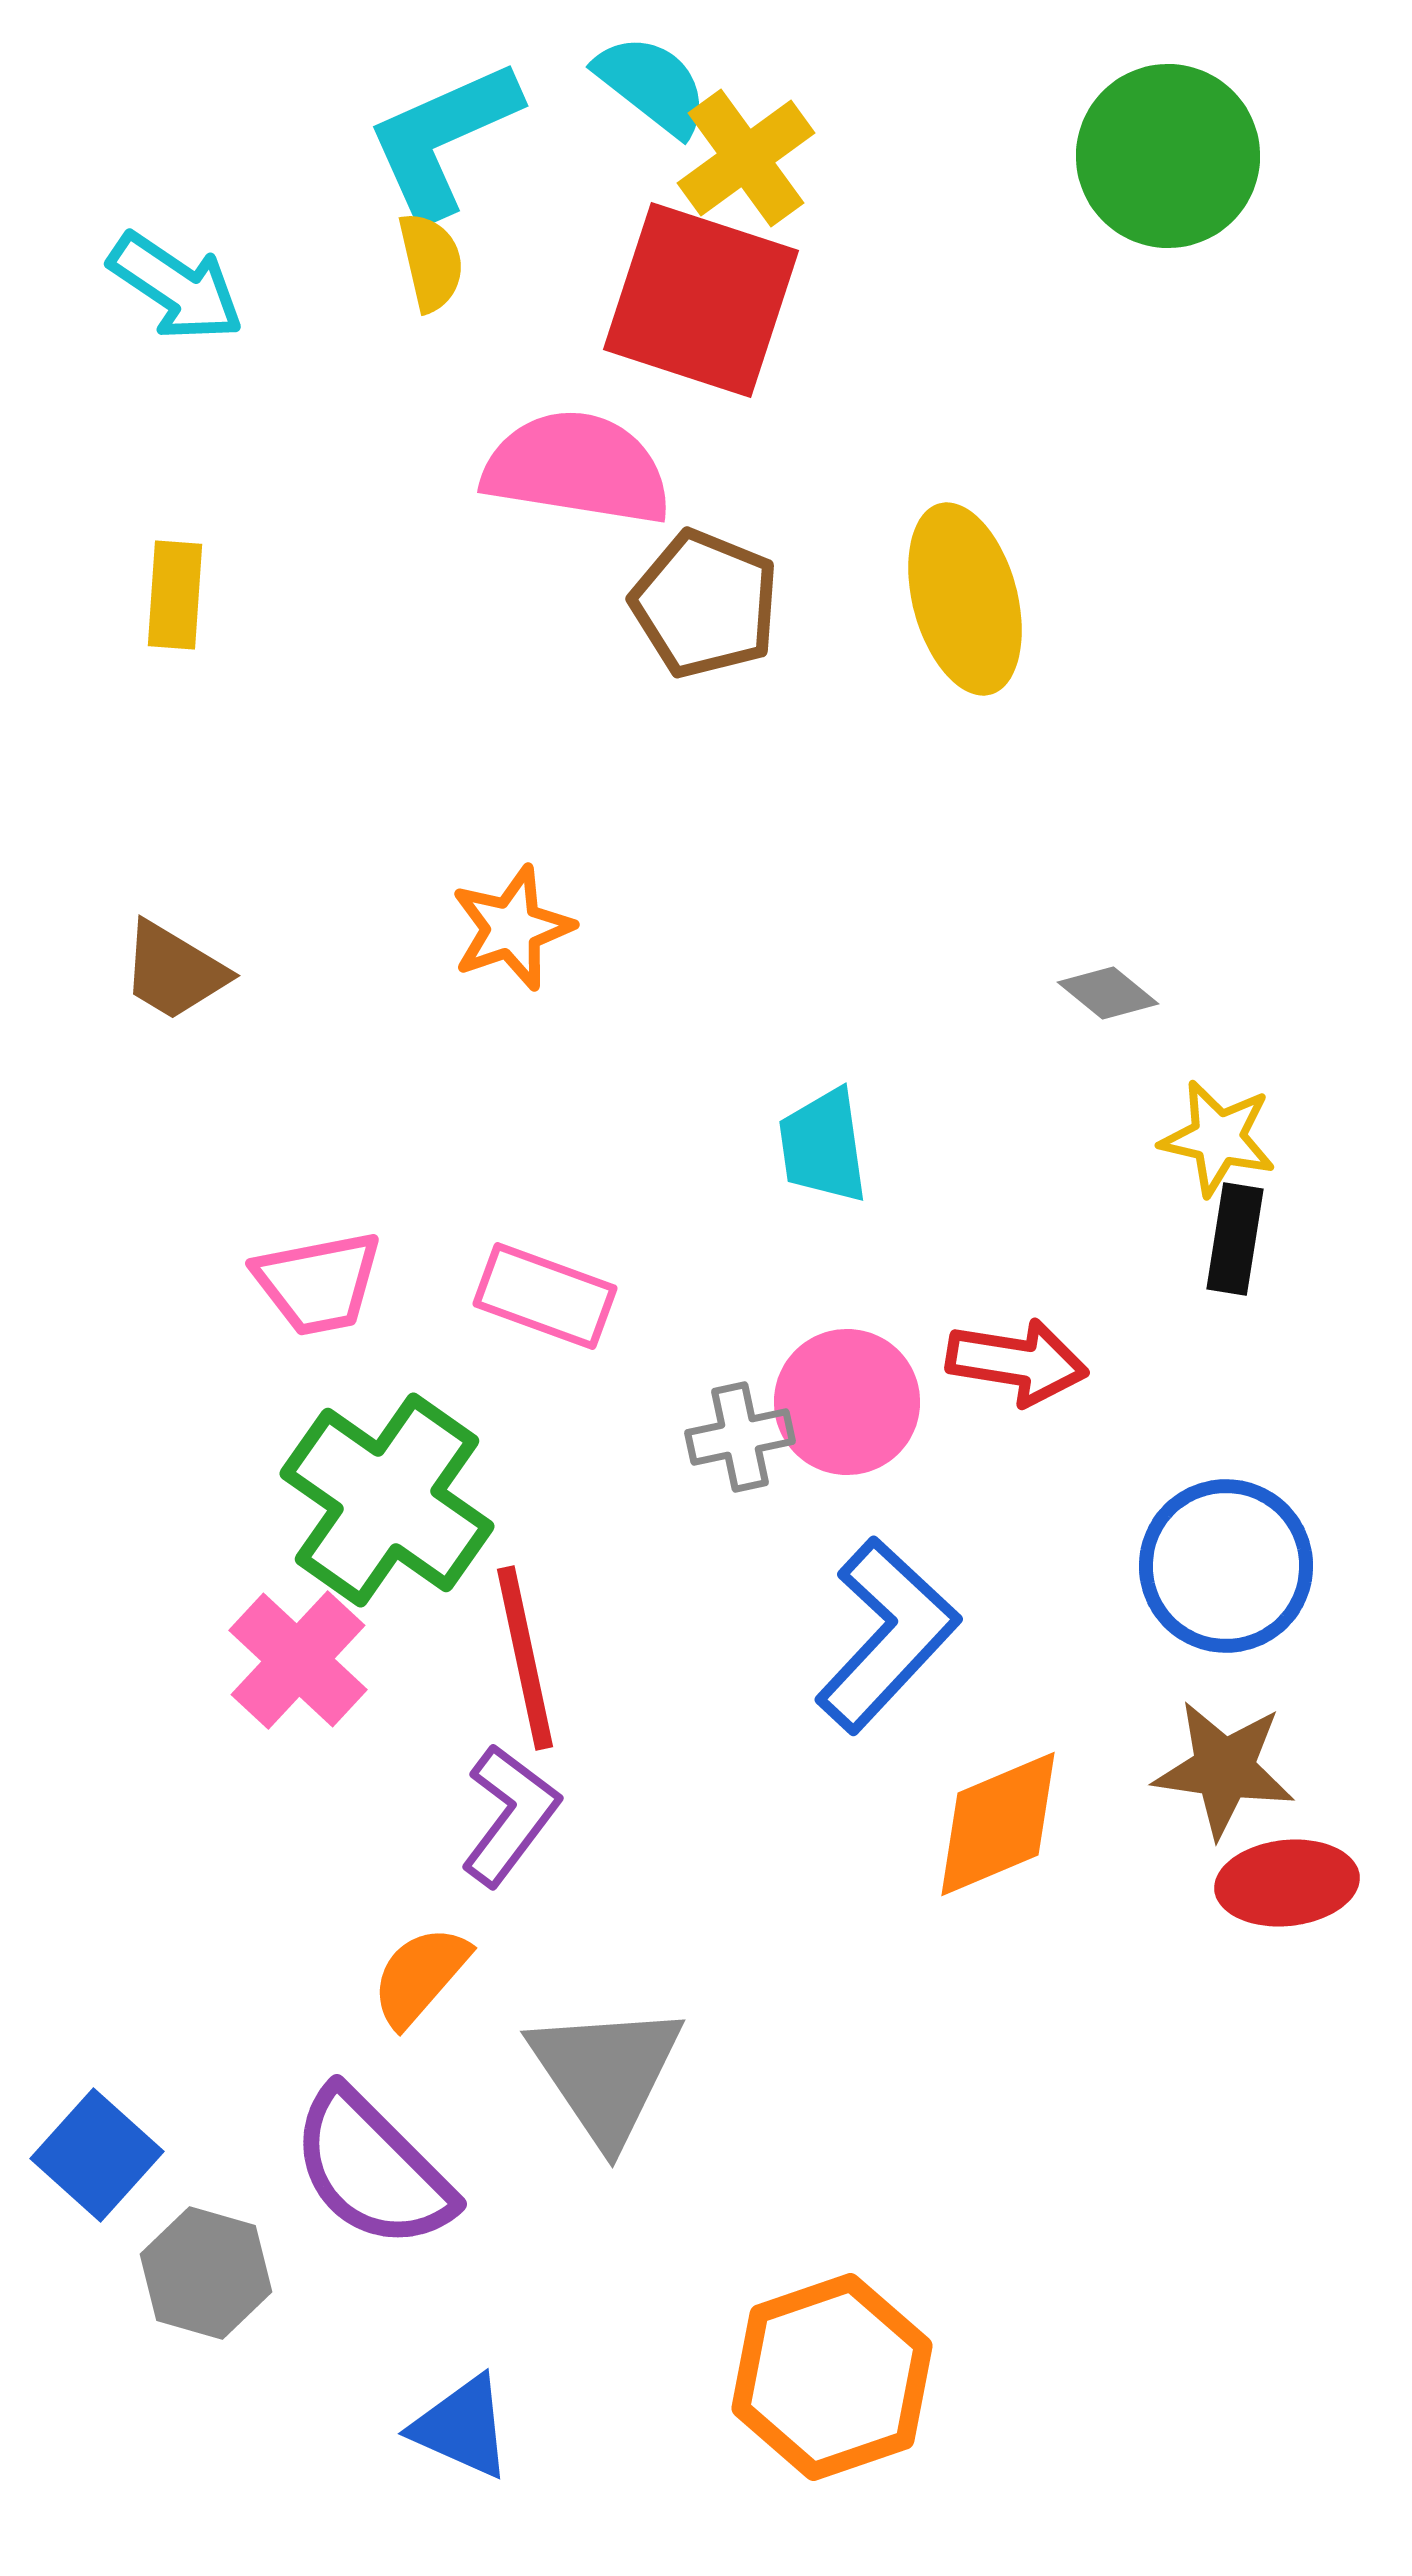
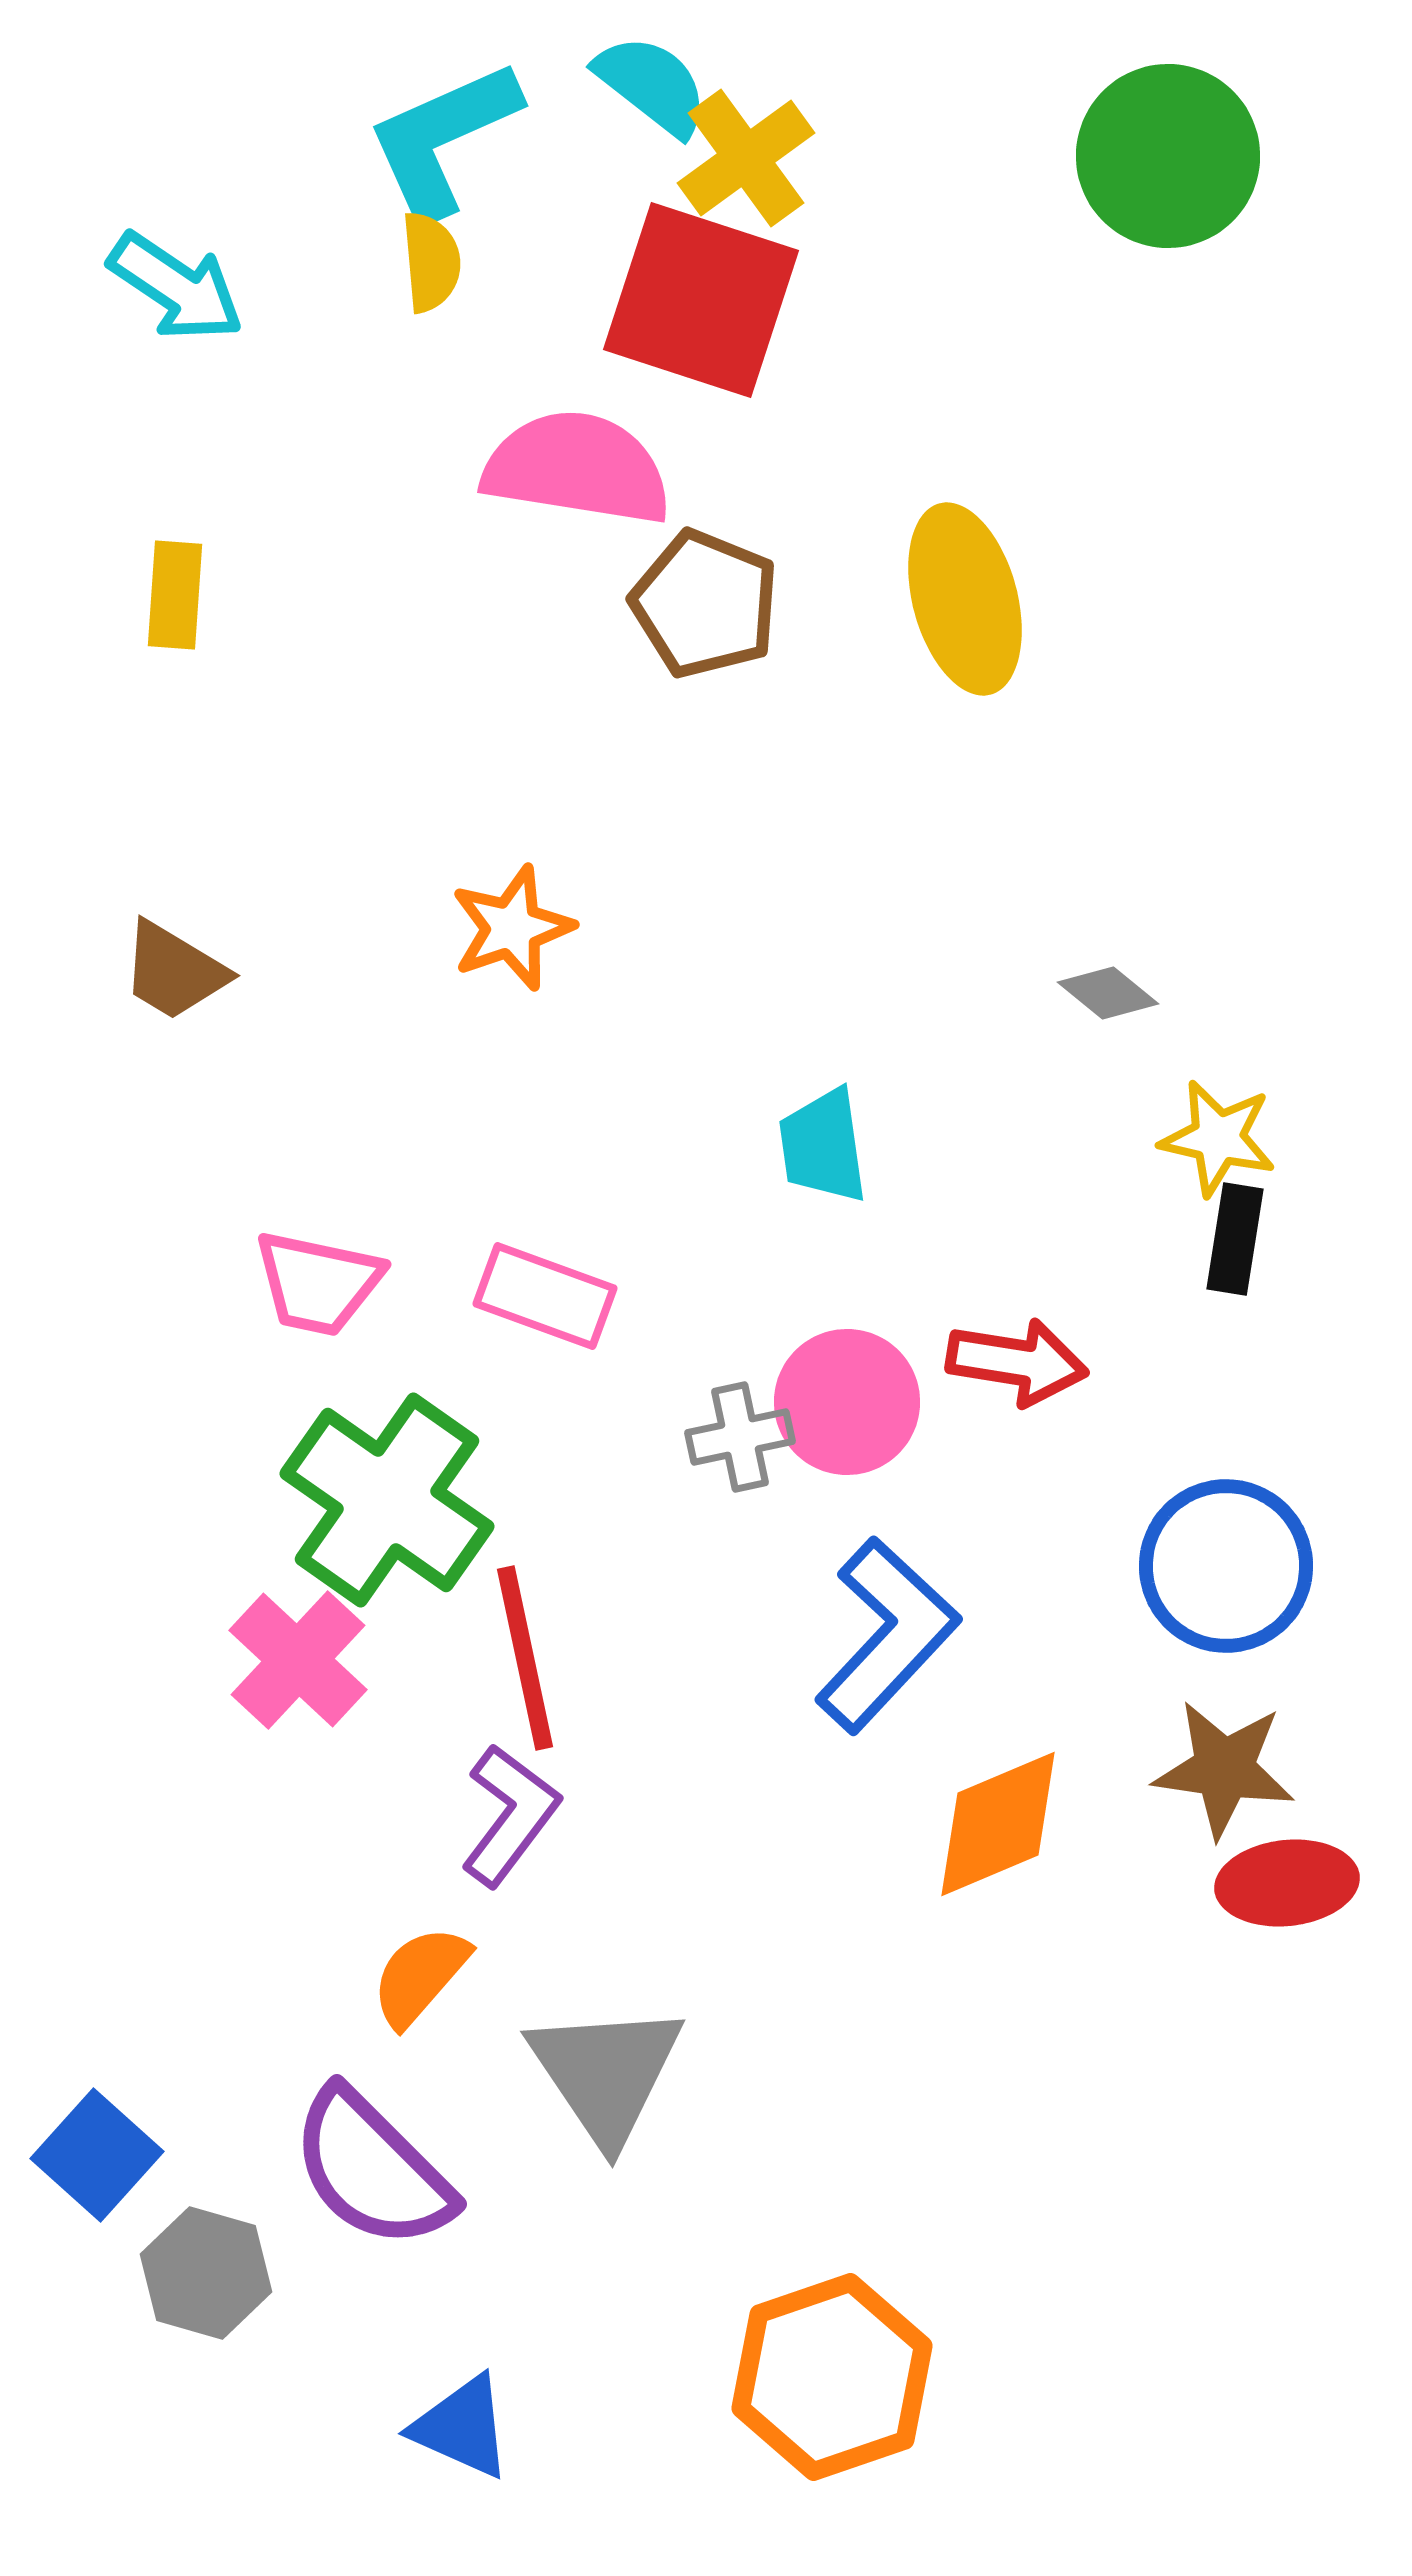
yellow semicircle: rotated 8 degrees clockwise
pink trapezoid: rotated 23 degrees clockwise
